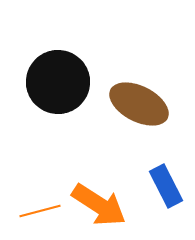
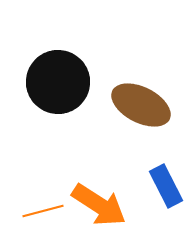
brown ellipse: moved 2 px right, 1 px down
orange line: moved 3 px right
